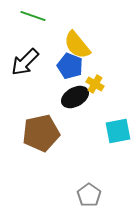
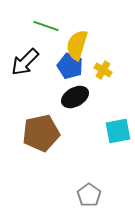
green line: moved 13 px right, 10 px down
yellow semicircle: rotated 56 degrees clockwise
yellow cross: moved 8 px right, 14 px up
